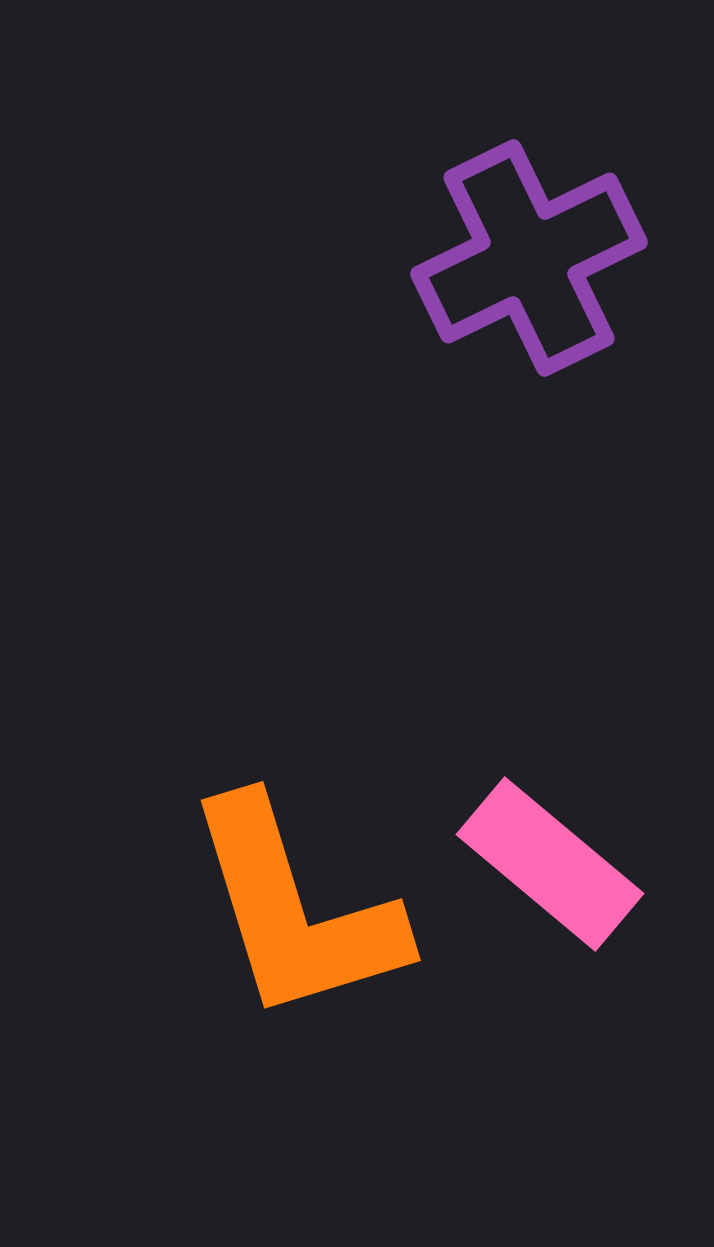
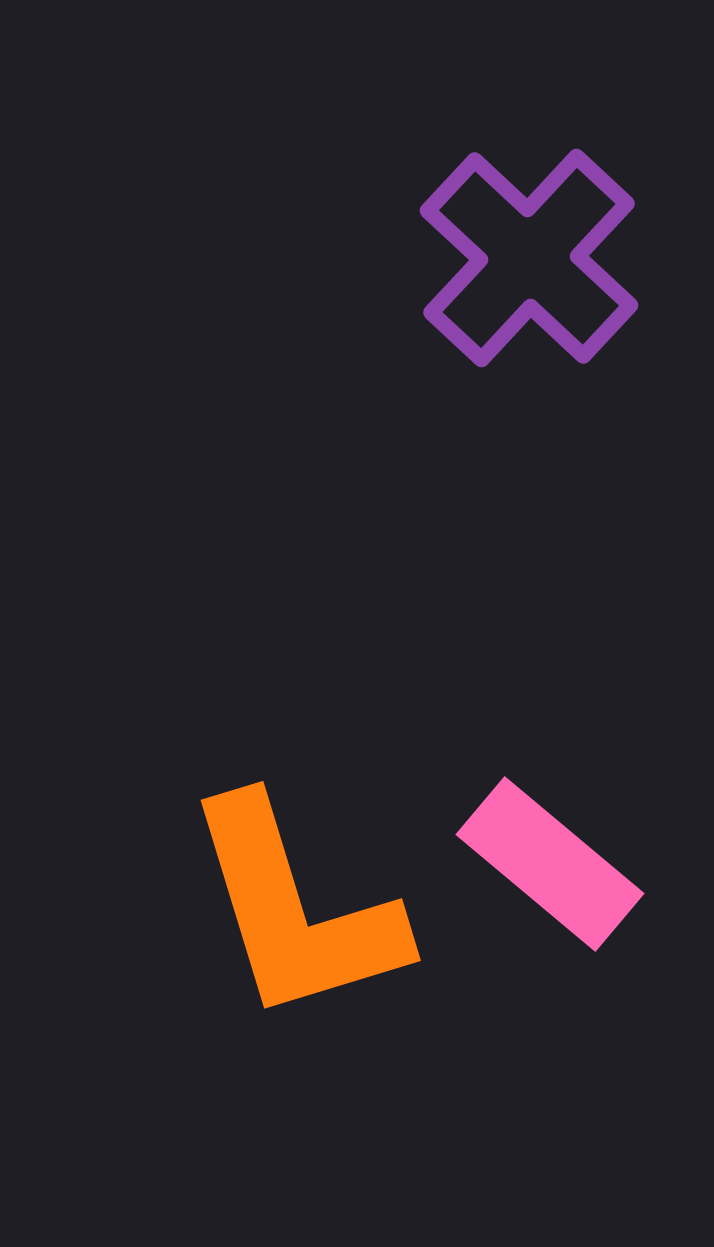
purple cross: rotated 21 degrees counterclockwise
